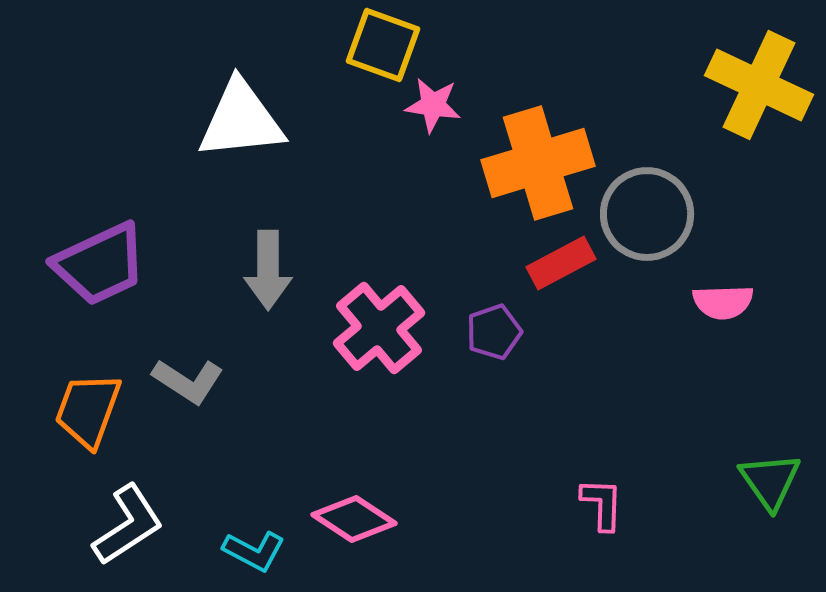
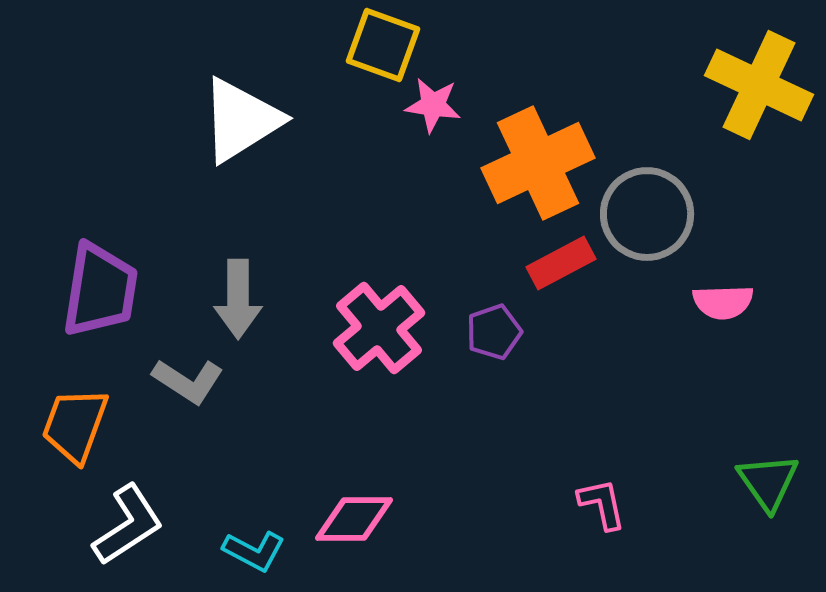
white triangle: rotated 26 degrees counterclockwise
orange cross: rotated 8 degrees counterclockwise
purple trapezoid: moved 26 px down; rotated 56 degrees counterclockwise
gray arrow: moved 30 px left, 29 px down
orange trapezoid: moved 13 px left, 15 px down
green triangle: moved 2 px left, 1 px down
pink L-shape: rotated 14 degrees counterclockwise
pink diamond: rotated 34 degrees counterclockwise
